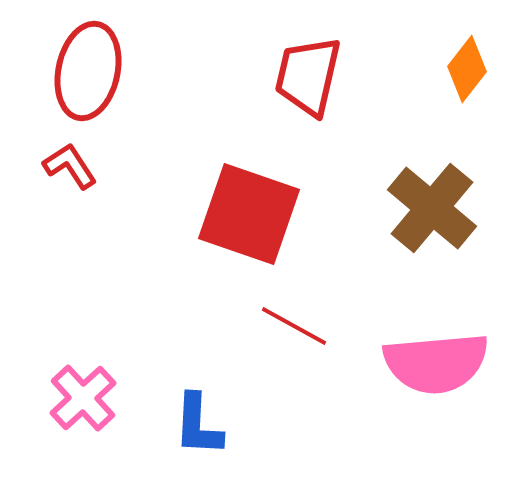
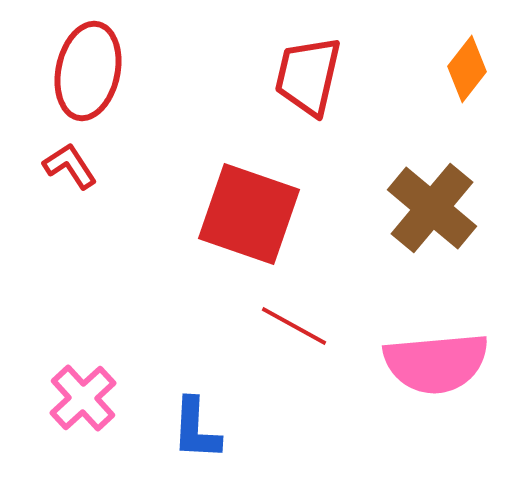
blue L-shape: moved 2 px left, 4 px down
